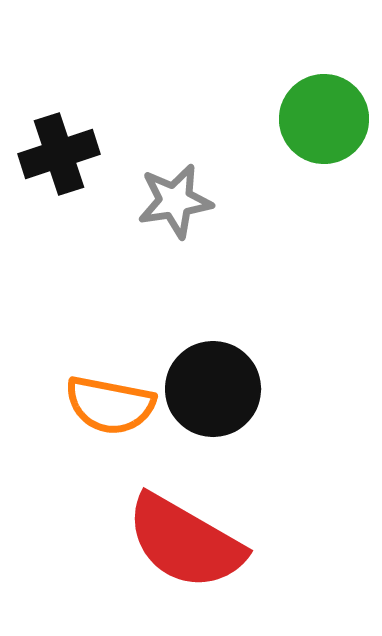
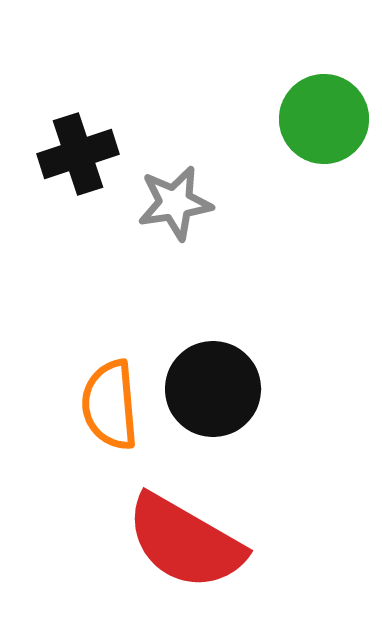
black cross: moved 19 px right
gray star: moved 2 px down
orange semicircle: rotated 74 degrees clockwise
